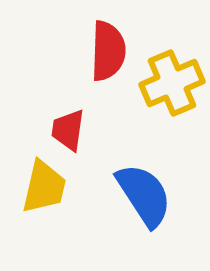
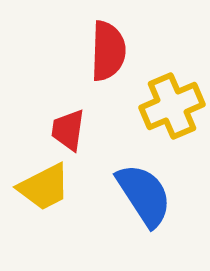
yellow cross: moved 23 px down
yellow trapezoid: rotated 50 degrees clockwise
